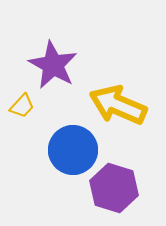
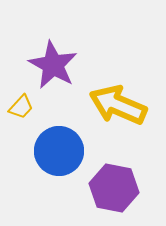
yellow trapezoid: moved 1 px left, 1 px down
blue circle: moved 14 px left, 1 px down
purple hexagon: rotated 6 degrees counterclockwise
